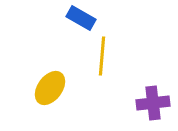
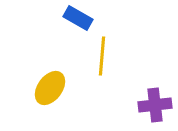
blue rectangle: moved 3 px left
purple cross: moved 2 px right, 2 px down
